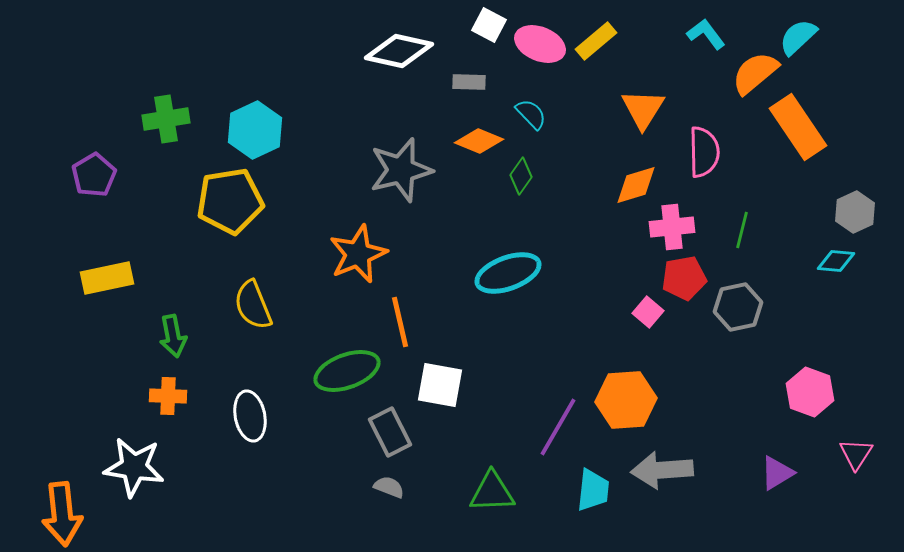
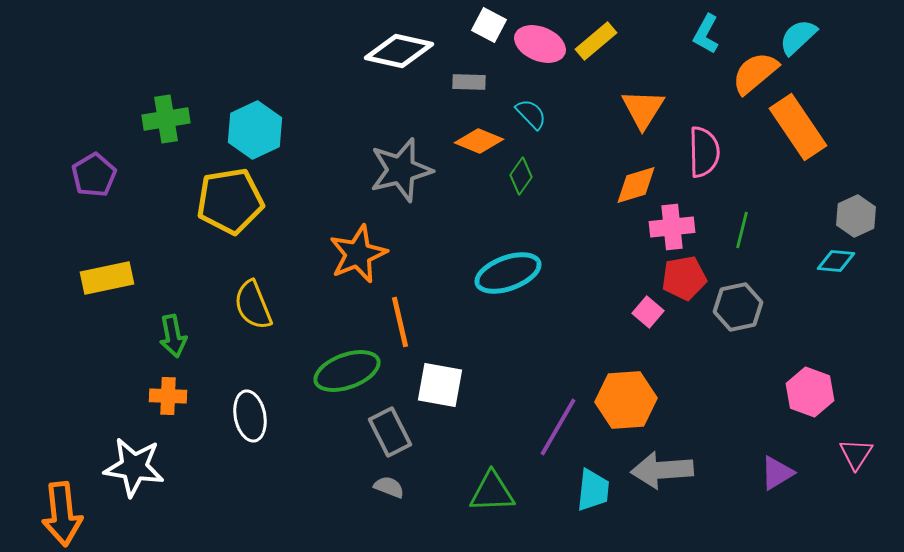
cyan L-shape at (706, 34): rotated 114 degrees counterclockwise
gray hexagon at (855, 212): moved 1 px right, 4 px down
